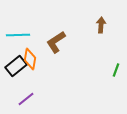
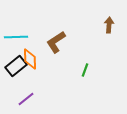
brown arrow: moved 8 px right
cyan line: moved 2 px left, 2 px down
orange diamond: rotated 10 degrees counterclockwise
green line: moved 31 px left
